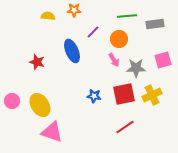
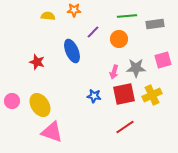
pink arrow: moved 12 px down; rotated 48 degrees clockwise
